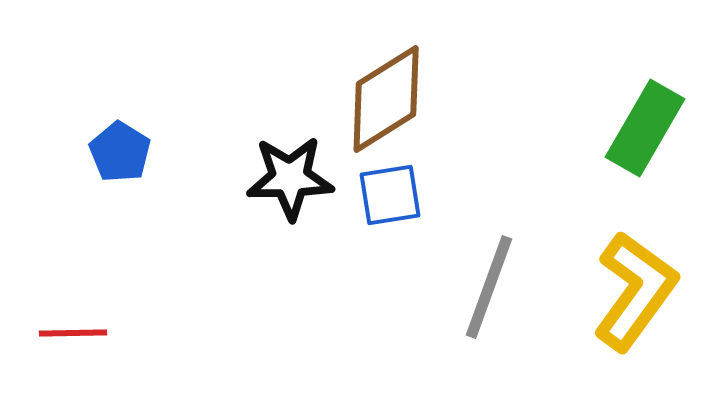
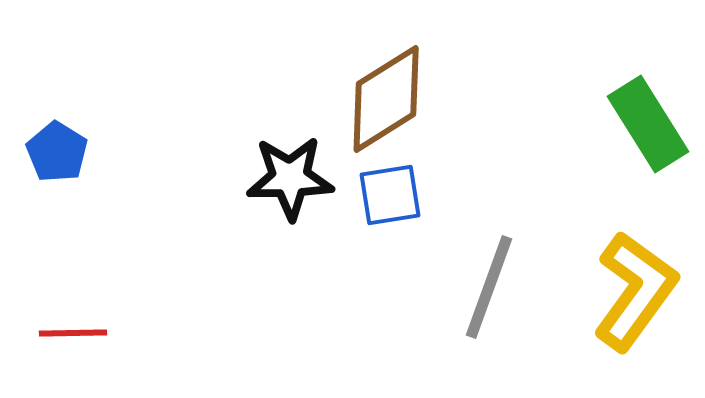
green rectangle: moved 3 px right, 4 px up; rotated 62 degrees counterclockwise
blue pentagon: moved 63 px left
